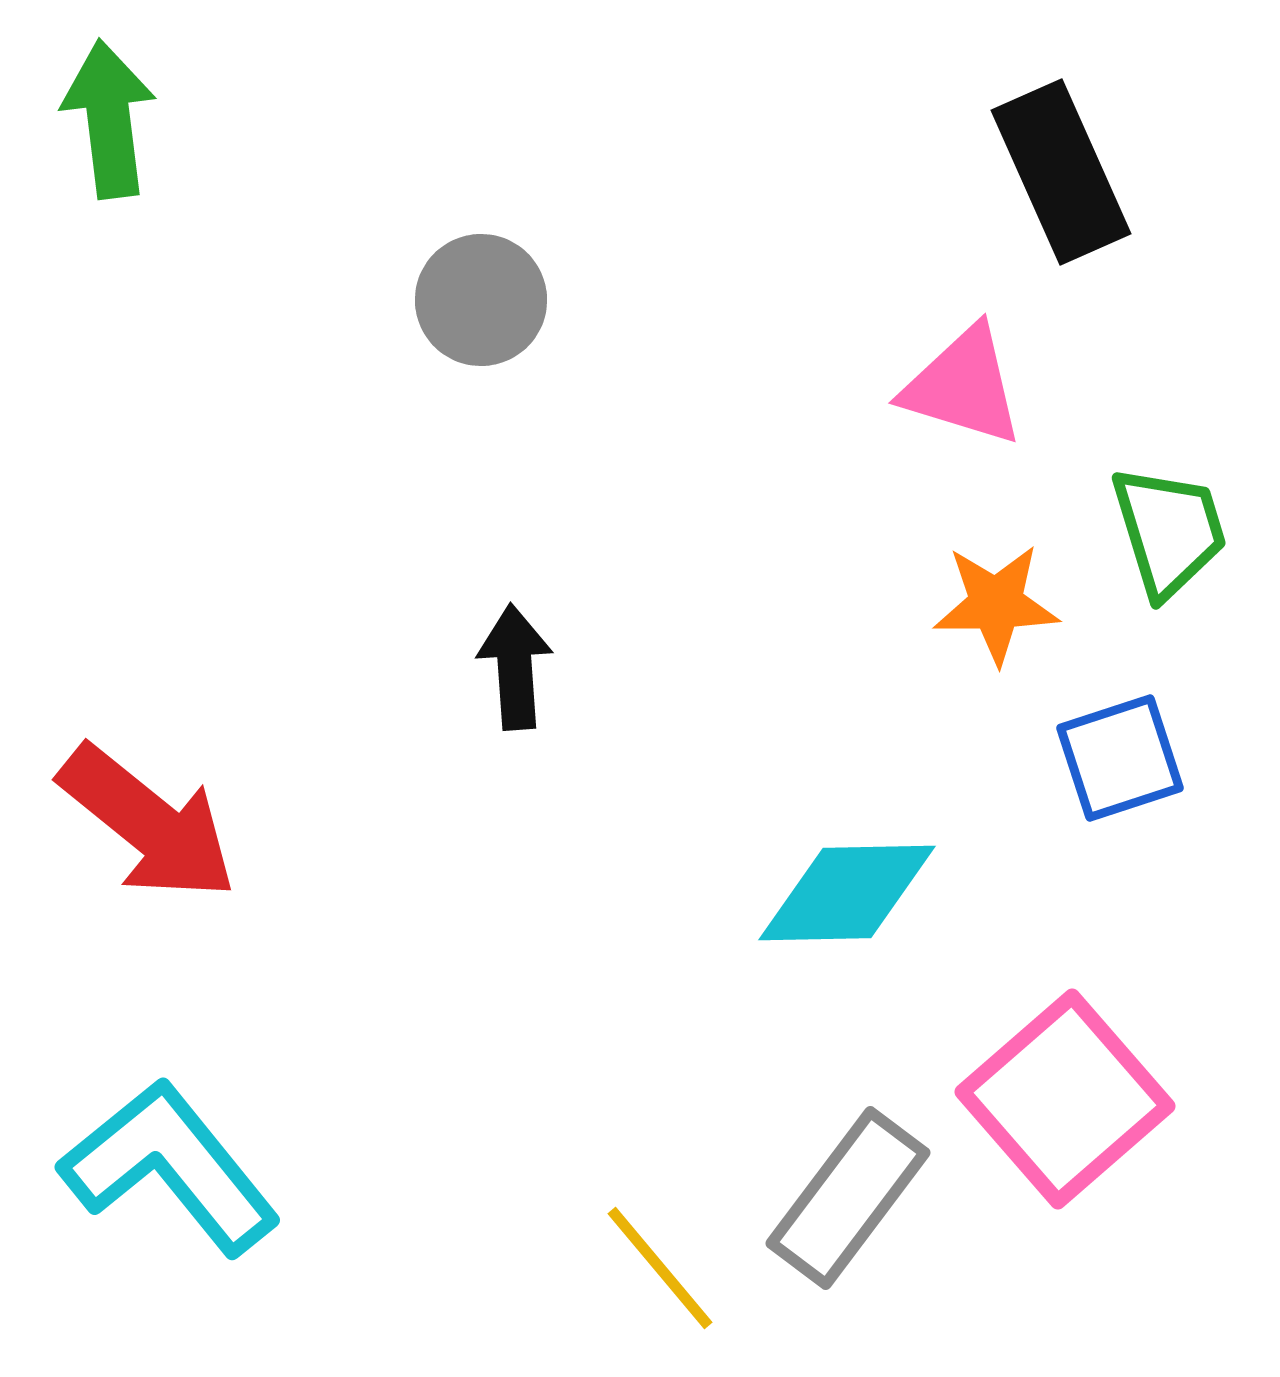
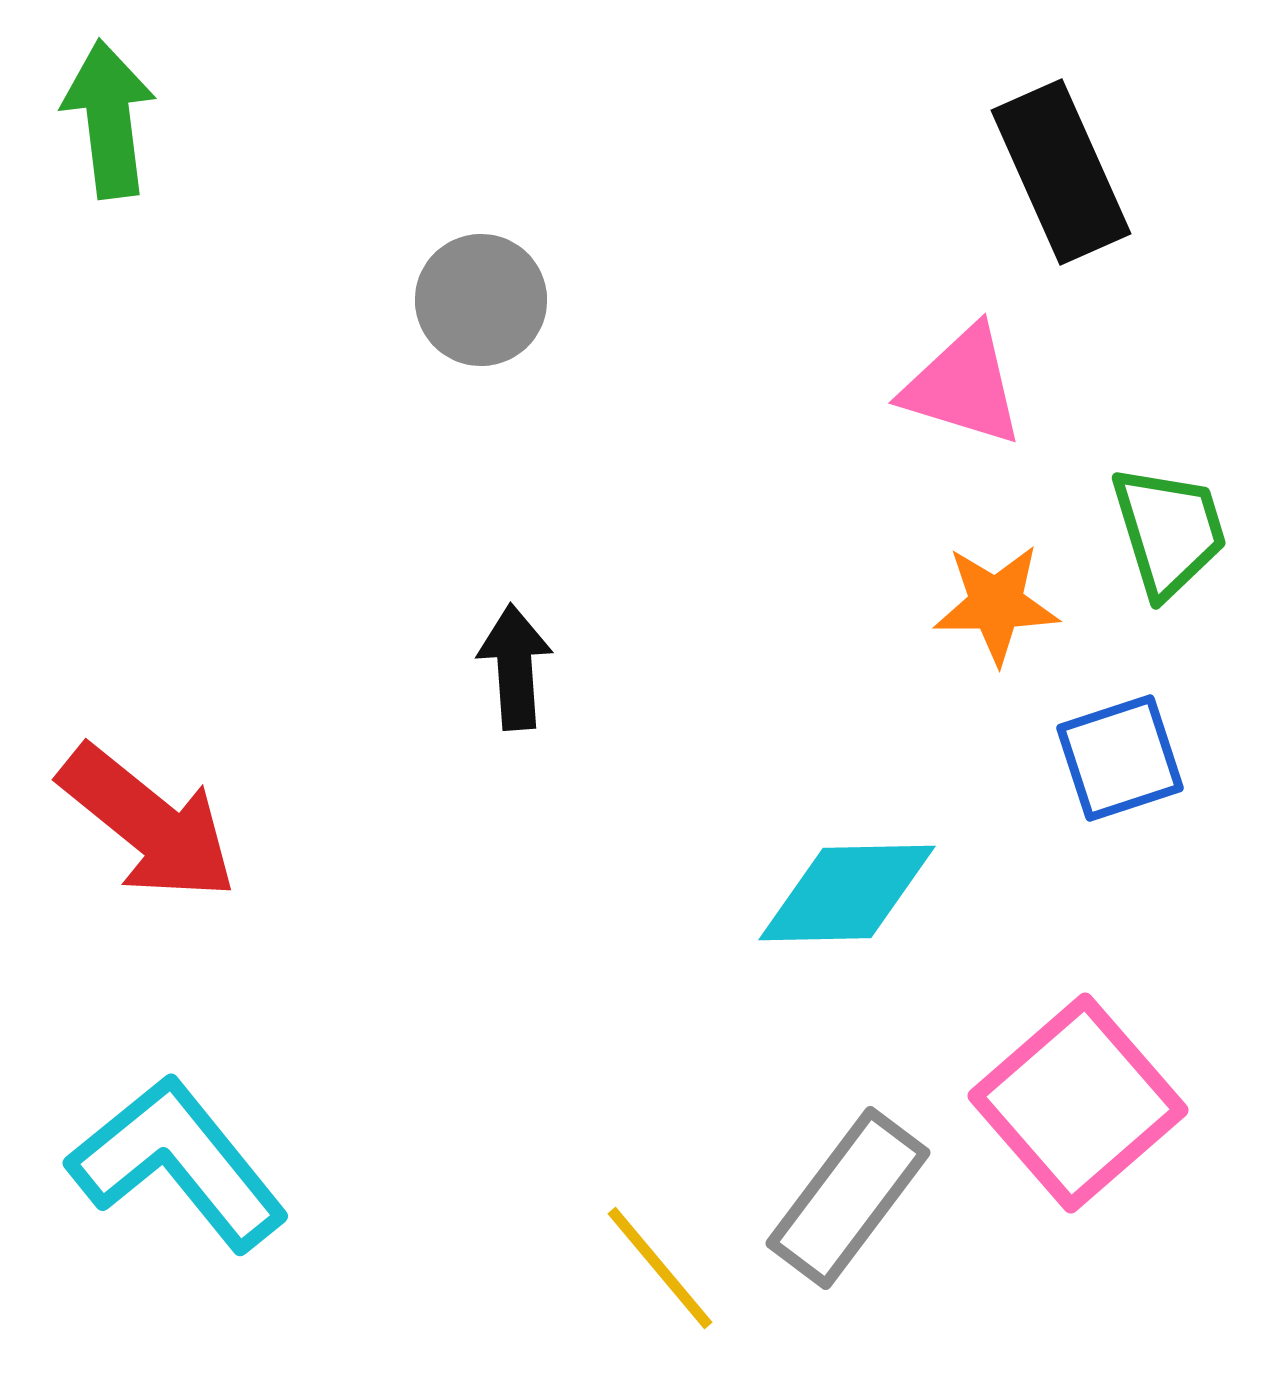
pink square: moved 13 px right, 4 px down
cyan L-shape: moved 8 px right, 4 px up
